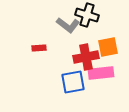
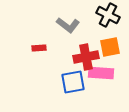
black cross: moved 21 px right; rotated 10 degrees clockwise
orange square: moved 2 px right
pink rectangle: rotated 10 degrees clockwise
